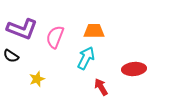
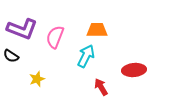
orange trapezoid: moved 3 px right, 1 px up
cyan arrow: moved 2 px up
red ellipse: moved 1 px down
